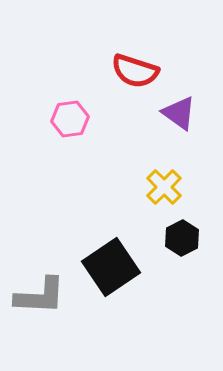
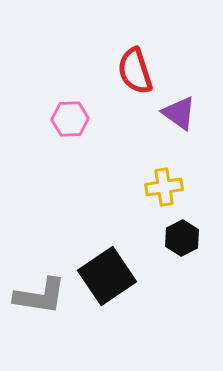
red semicircle: rotated 54 degrees clockwise
pink hexagon: rotated 6 degrees clockwise
yellow cross: rotated 36 degrees clockwise
black square: moved 4 px left, 9 px down
gray L-shape: rotated 6 degrees clockwise
